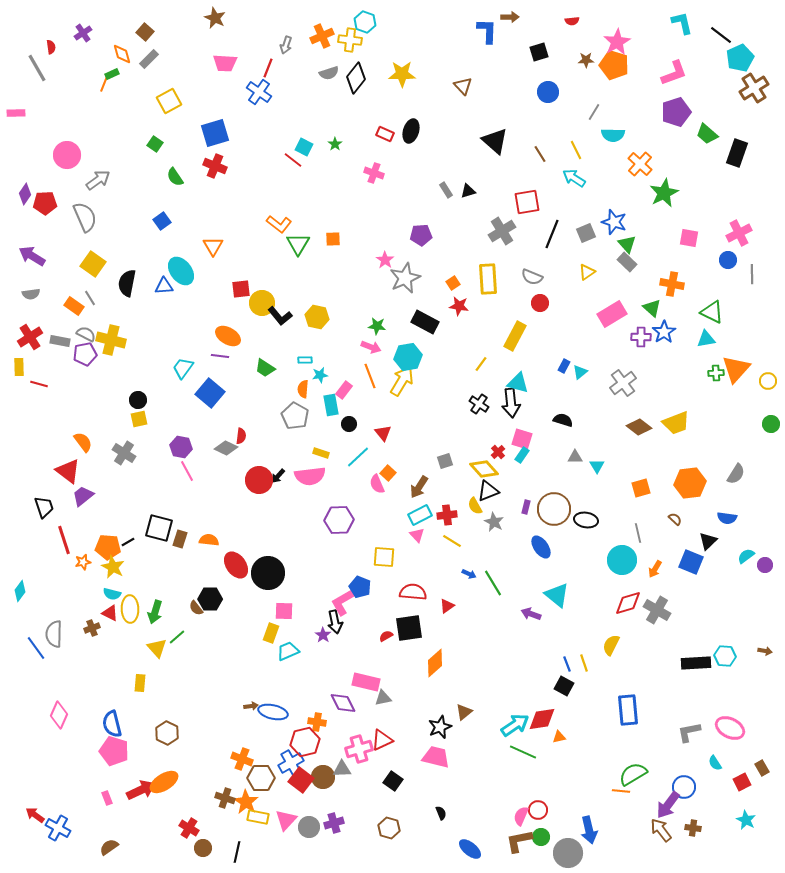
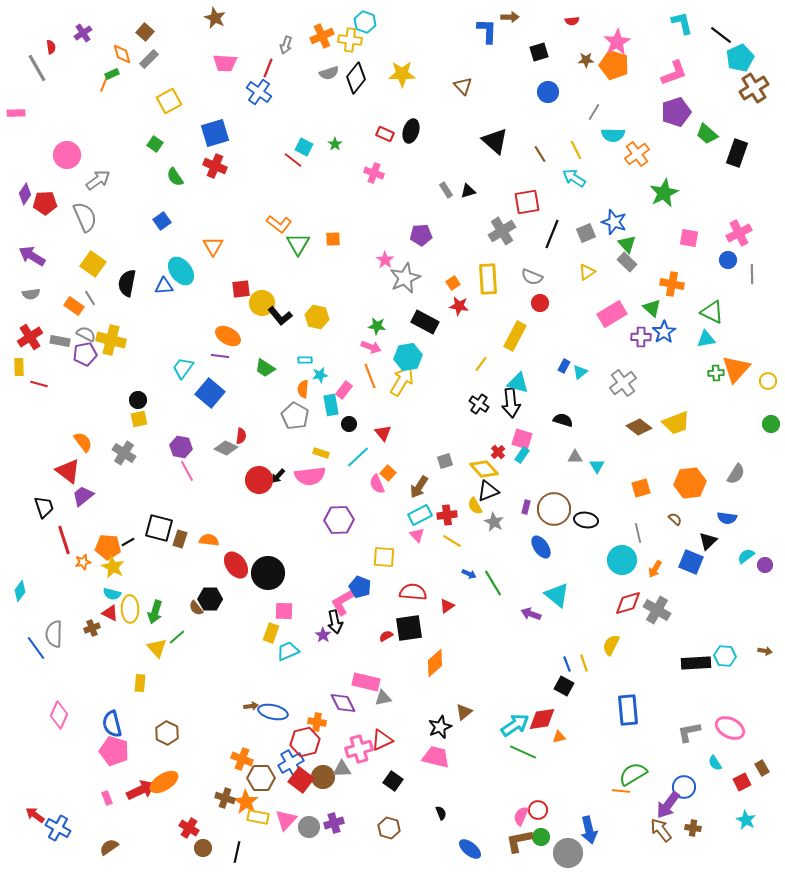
orange cross at (640, 164): moved 3 px left, 10 px up; rotated 10 degrees clockwise
